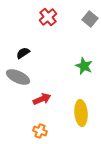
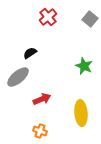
black semicircle: moved 7 px right
gray ellipse: rotated 65 degrees counterclockwise
